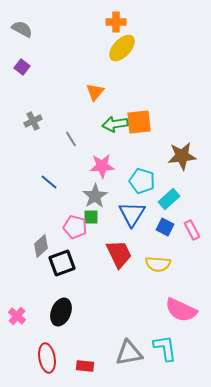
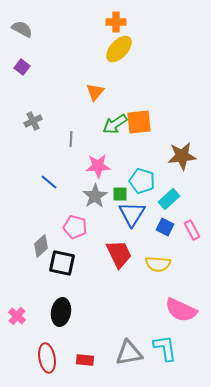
yellow ellipse: moved 3 px left, 1 px down
green arrow: rotated 25 degrees counterclockwise
gray line: rotated 35 degrees clockwise
pink star: moved 4 px left
green square: moved 29 px right, 23 px up
black square: rotated 32 degrees clockwise
black ellipse: rotated 12 degrees counterclockwise
red rectangle: moved 6 px up
